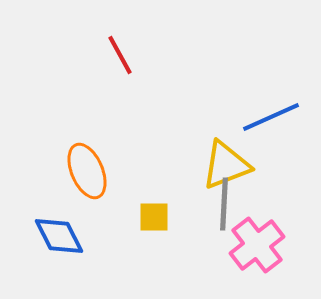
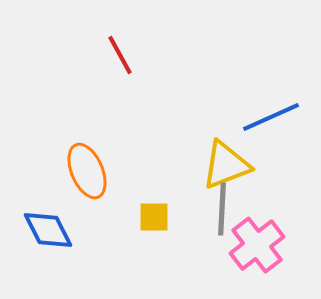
gray line: moved 2 px left, 5 px down
blue diamond: moved 11 px left, 6 px up
